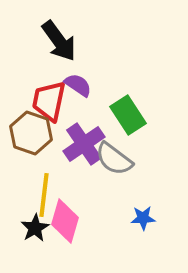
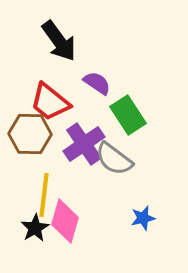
purple semicircle: moved 19 px right, 2 px up
red trapezoid: moved 1 px right, 1 px down; rotated 63 degrees counterclockwise
brown hexagon: moved 1 px left, 1 px down; rotated 18 degrees counterclockwise
blue star: rotated 10 degrees counterclockwise
